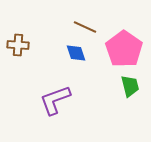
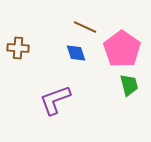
brown cross: moved 3 px down
pink pentagon: moved 2 px left
green trapezoid: moved 1 px left, 1 px up
